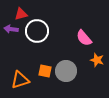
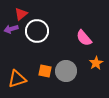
red triangle: rotated 24 degrees counterclockwise
purple arrow: rotated 24 degrees counterclockwise
orange star: moved 1 px left, 3 px down; rotated 24 degrees clockwise
orange triangle: moved 3 px left, 1 px up
